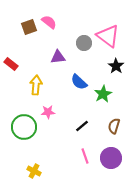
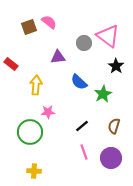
green circle: moved 6 px right, 5 px down
pink line: moved 1 px left, 4 px up
yellow cross: rotated 24 degrees counterclockwise
